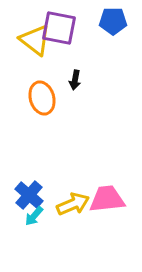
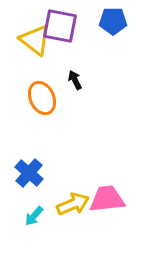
purple square: moved 1 px right, 2 px up
black arrow: rotated 144 degrees clockwise
orange ellipse: rotated 8 degrees counterclockwise
blue cross: moved 22 px up
